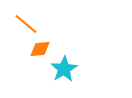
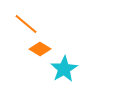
orange diamond: rotated 35 degrees clockwise
